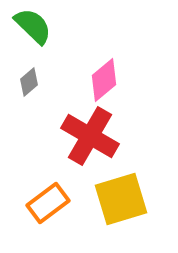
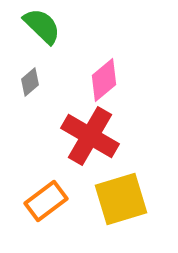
green semicircle: moved 9 px right
gray diamond: moved 1 px right
orange rectangle: moved 2 px left, 2 px up
